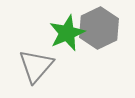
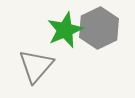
green star: moved 2 px left, 3 px up
